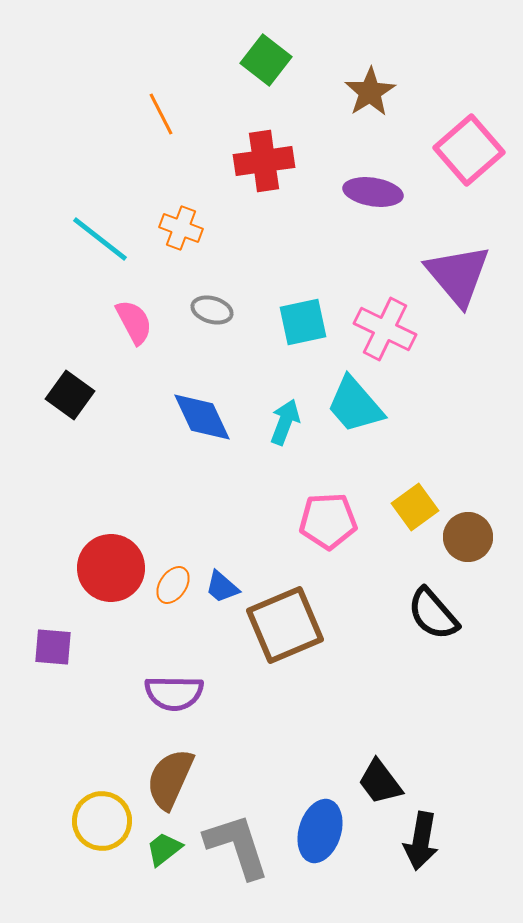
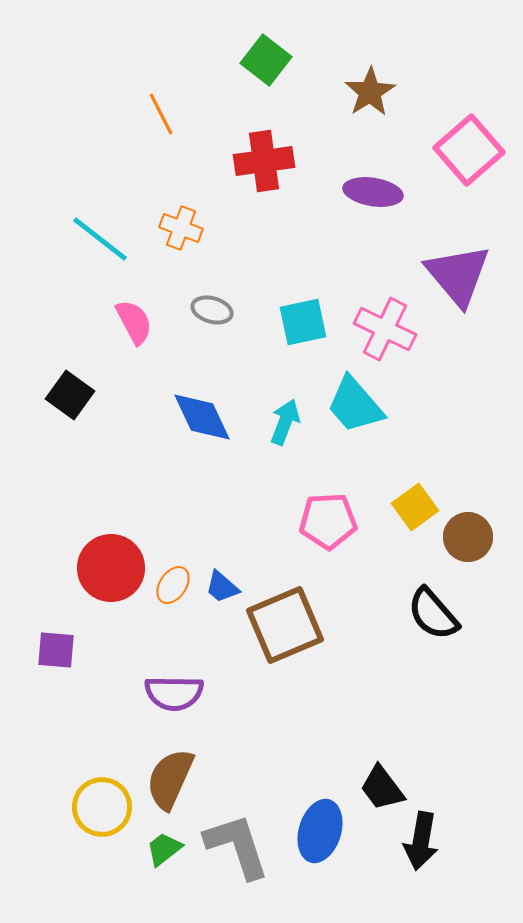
purple square: moved 3 px right, 3 px down
black trapezoid: moved 2 px right, 6 px down
yellow circle: moved 14 px up
